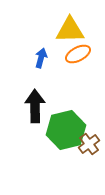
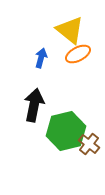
yellow triangle: rotated 40 degrees clockwise
black arrow: moved 1 px left, 1 px up; rotated 12 degrees clockwise
green hexagon: moved 1 px down
brown cross: rotated 15 degrees counterclockwise
